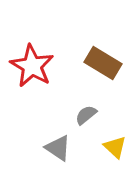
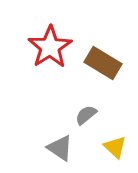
red star: moved 18 px right, 19 px up; rotated 9 degrees clockwise
gray triangle: moved 2 px right
